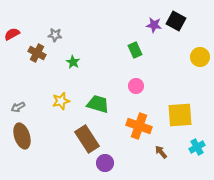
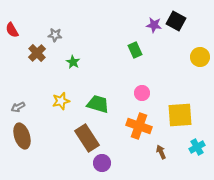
red semicircle: moved 4 px up; rotated 91 degrees counterclockwise
brown cross: rotated 18 degrees clockwise
pink circle: moved 6 px right, 7 px down
brown rectangle: moved 1 px up
brown arrow: rotated 16 degrees clockwise
purple circle: moved 3 px left
